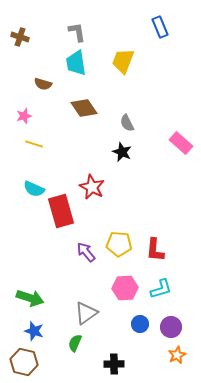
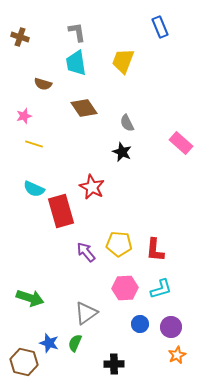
blue star: moved 15 px right, 12 px down
